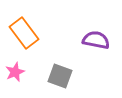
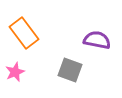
purple semicircle: moved 1 px right
gray square: moved 10 px right, 6 px up
